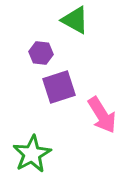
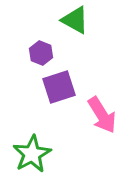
purple hexagon: rotated 15 degrees clockwise
